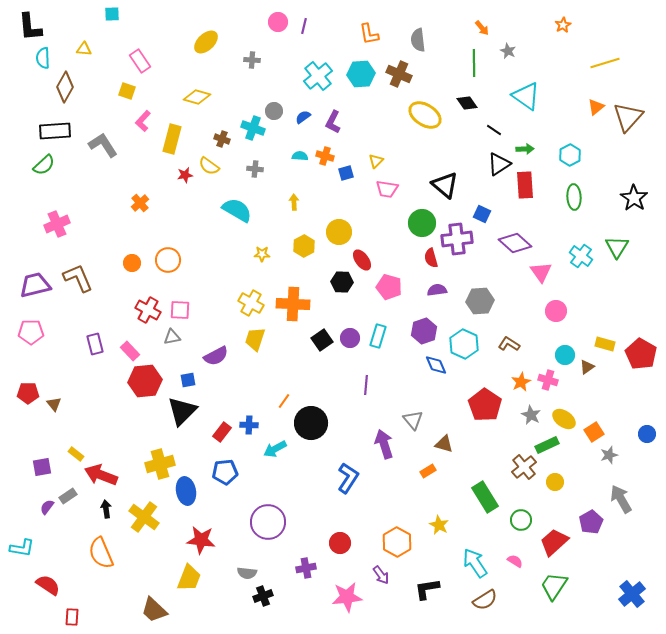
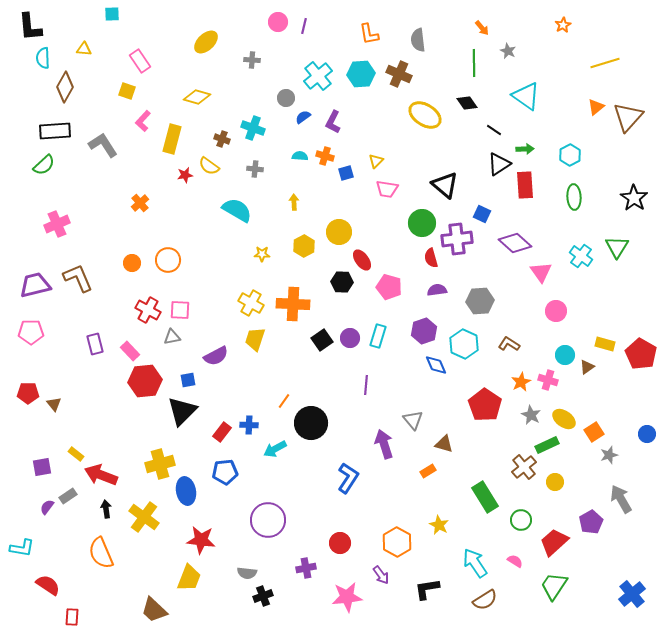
gray circle at (274, 111): moved 12 px right, 13 px up
purple circle at (268, 522): moved 2 px up
